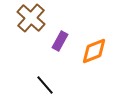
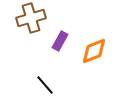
brown cross: rotated 32 degrees clockwise
